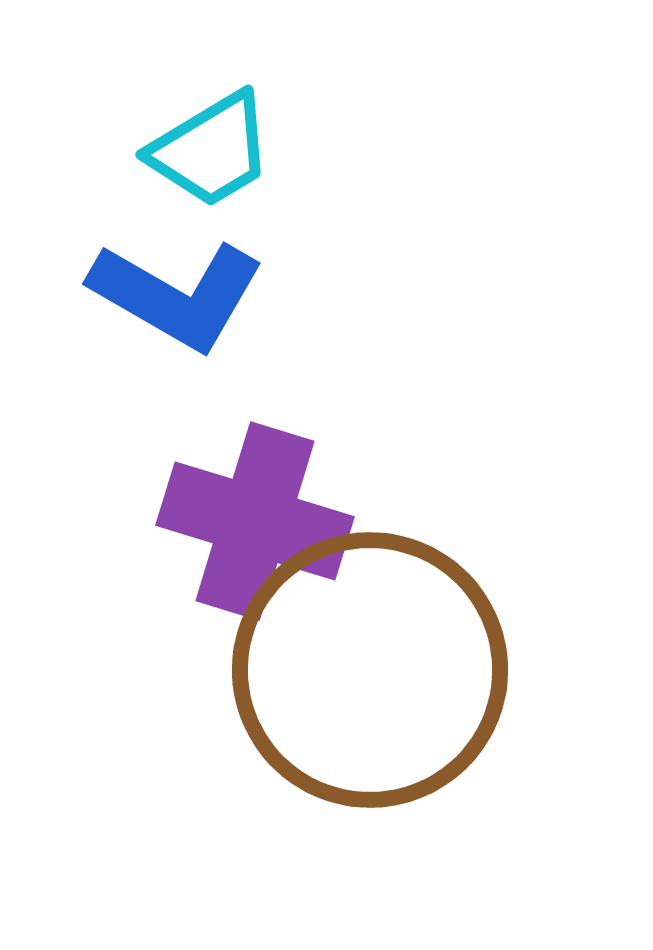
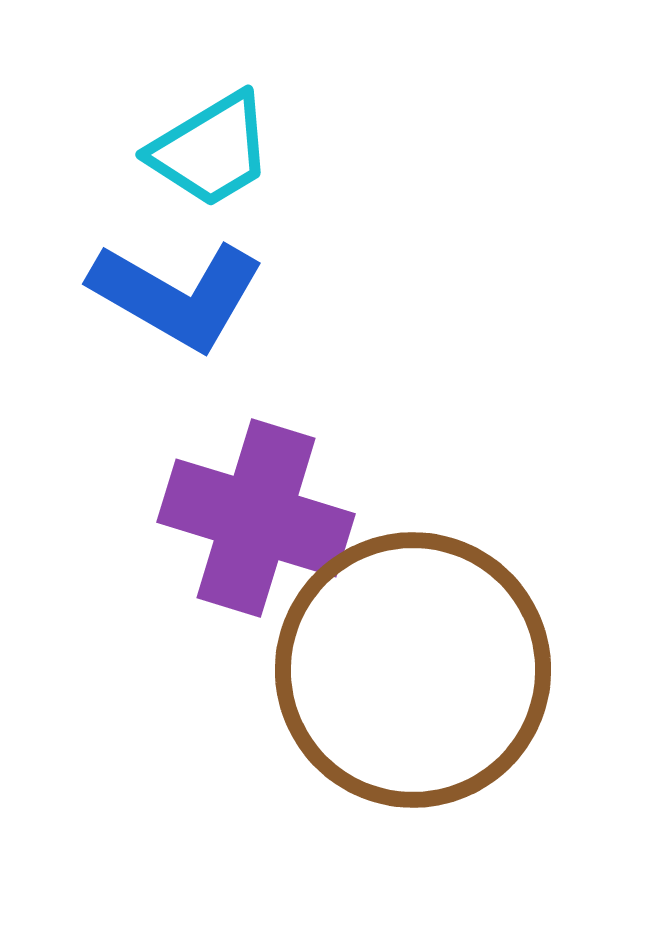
purple cross: moved 1 px right, 3 px up
brown circle: moved 43 px right
